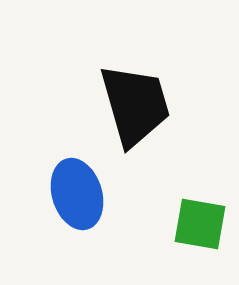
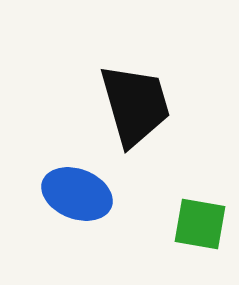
blue ellipse: rotated 52 degrees counterclockwise
